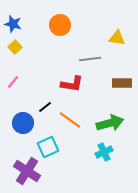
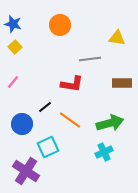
blue circle: moved 1 px left, 1 px down
purple cross: moved 1 px left
